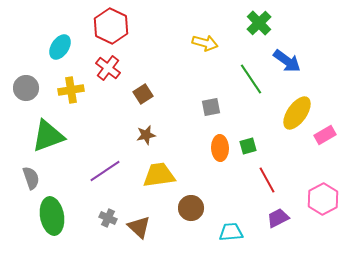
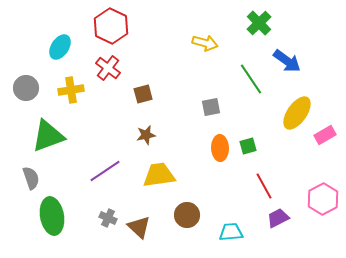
brown square: rotated 18 degrees clockwise
red line: moved 3 px left, 6 px down
brown circle: moved 4 px left, 7 px down
